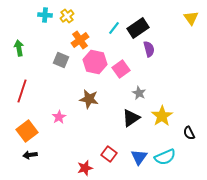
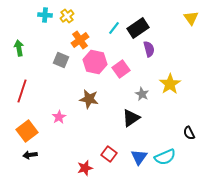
gray star: moved 3 px right, 1 px down
yellow star: moved 8 px right, 32 px up
